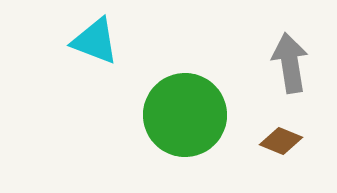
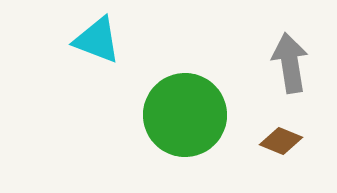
cyan triangle: moved 2 px right, 1 px up
